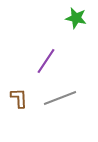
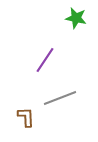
purple line: moved 1 px left, 1 px up
brown L-shape: moved 7 px right, 19 px down
